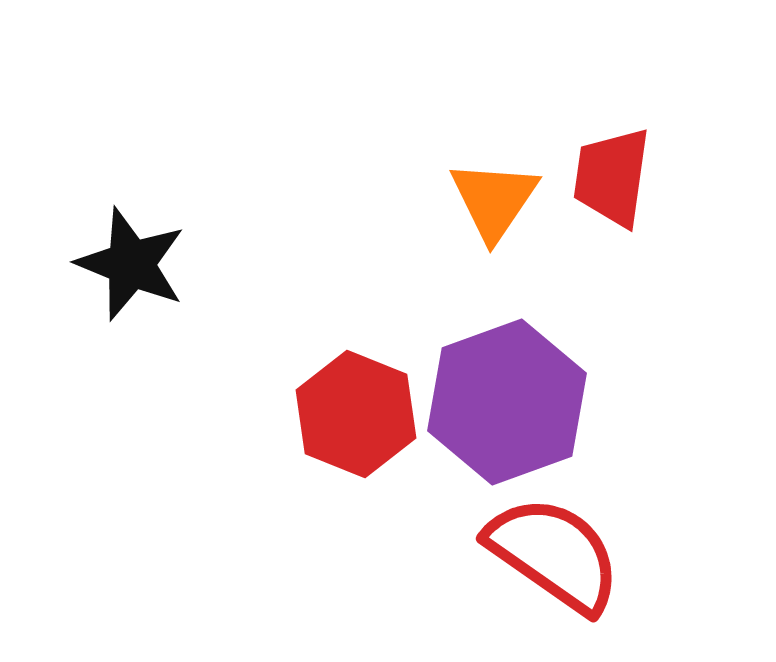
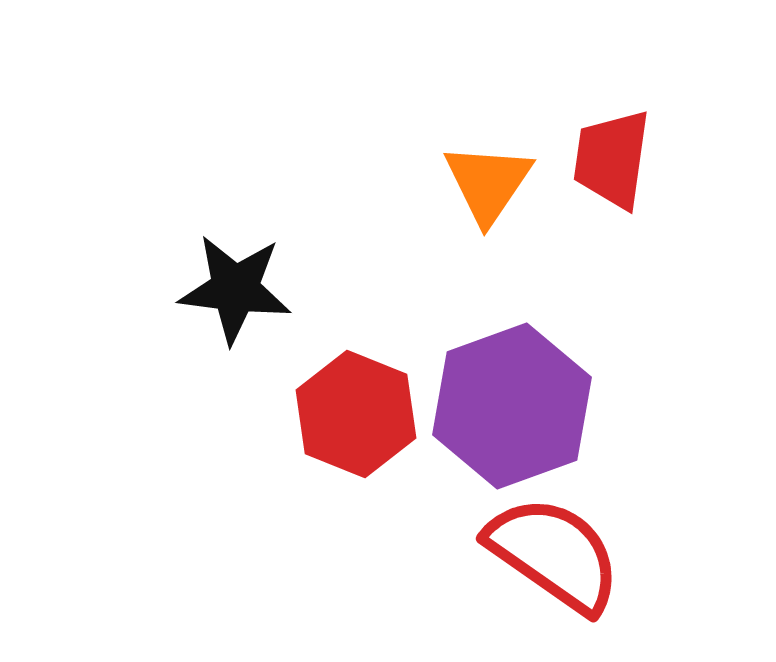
red trapezoid: moved 18 px up
orange triangle: moved 6 px left, 17 px up
black star: moved 104 px right, 25 px down; rotated 15 degrees counterclockwise
purple hexagon: moved 5 px right, 4 px down
